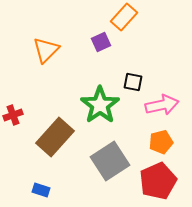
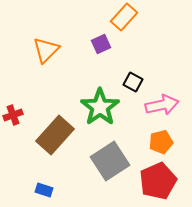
purple square: moved 2 px down
black square: rotated 18 degrees clockwise
green star: moved 2 px down
brown rectangle: moved 2 px up
blue rectangle: moved 3 px right
